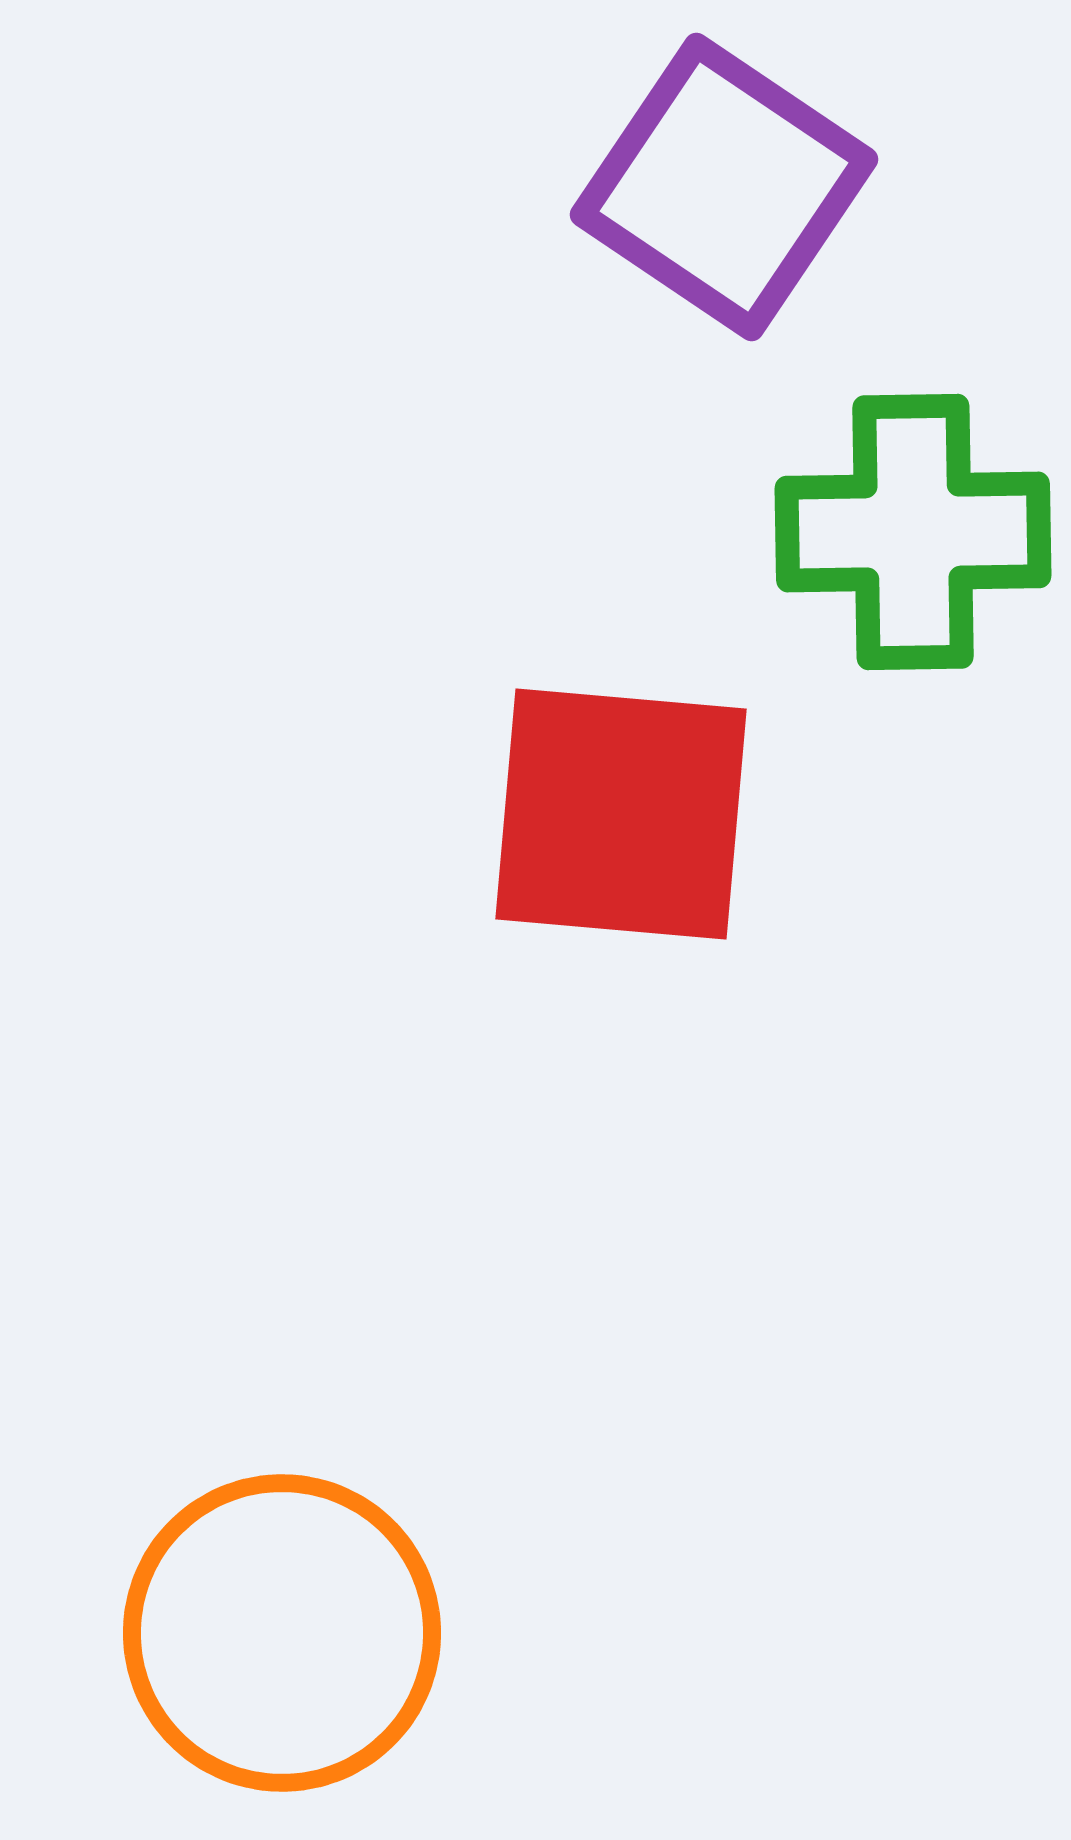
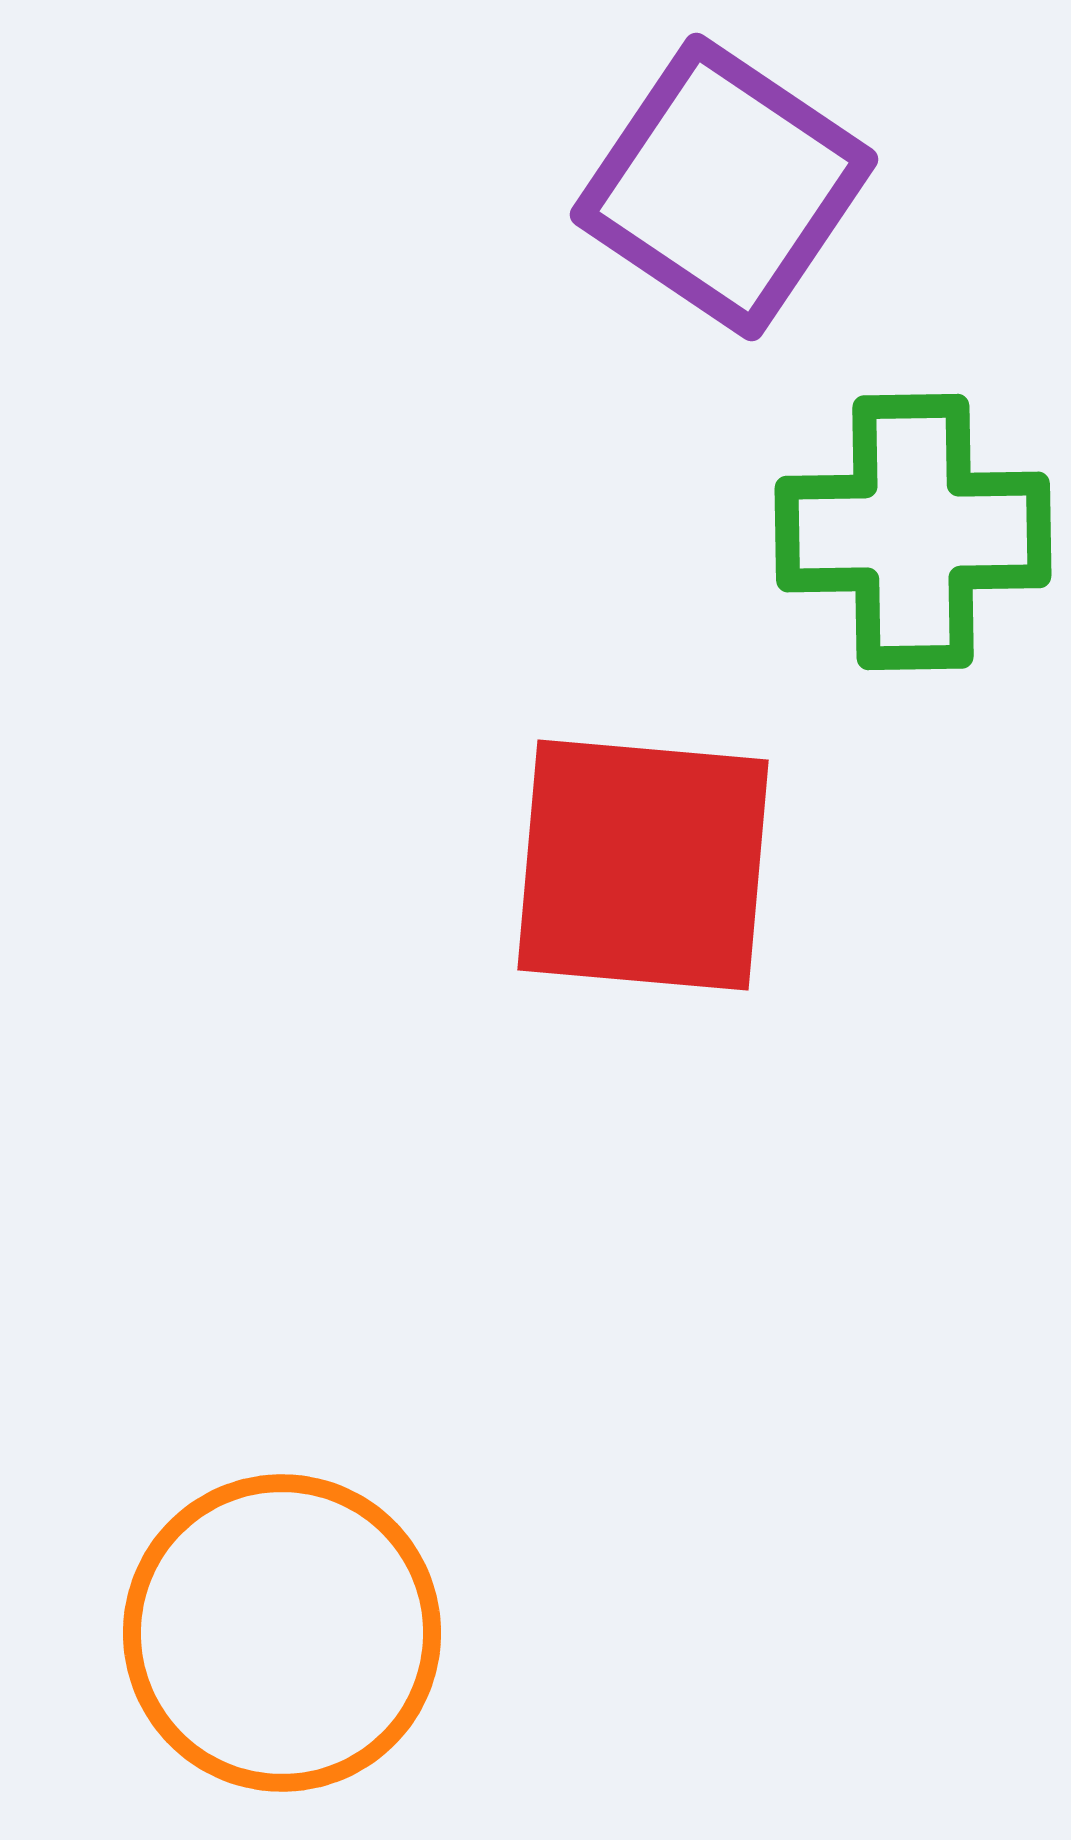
red square: moved 22 px right, 51 px down
